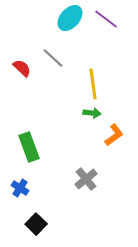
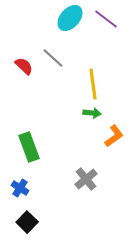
red semicircle: moved 2 px right, 2 px up
orange L-shape: moved 1 px down
black square: moved 9 px left, 2 px up
